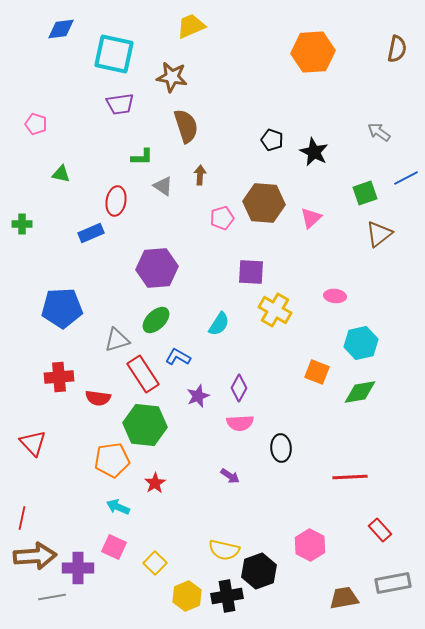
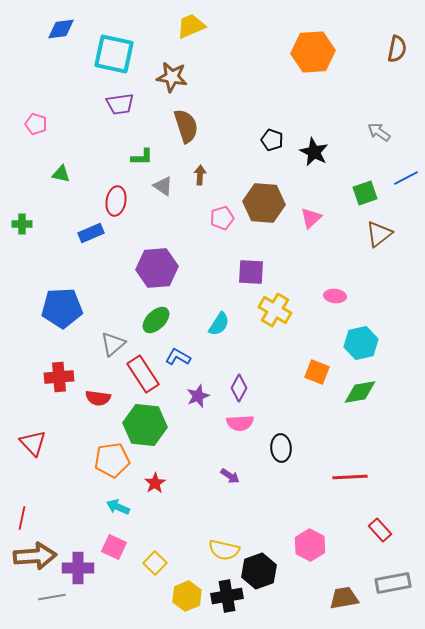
gray triangle at (117, 340): moved 4 px left, 4 px down; rotated 24 degrees counterclockwise
